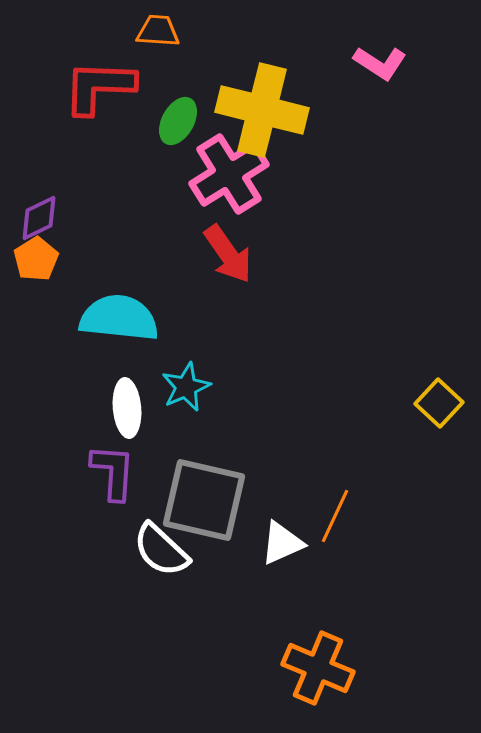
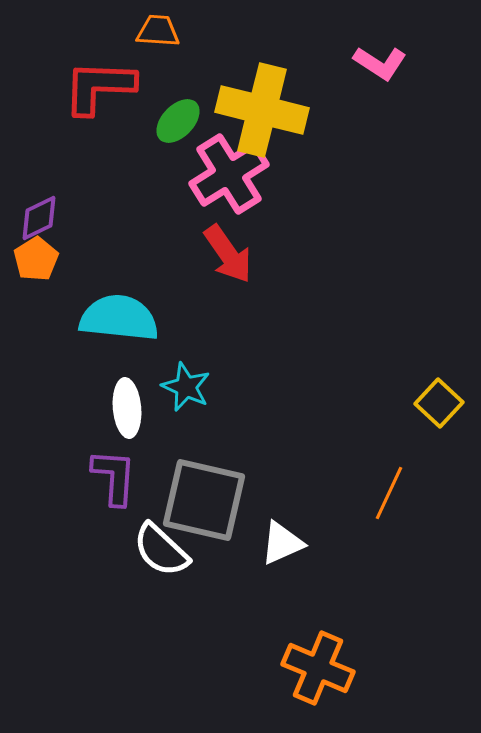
green ellipse: rotated 15 degrees clockwise
cyan star: rotated 24 degrees counterclockwise
purple L-shape: moved 1 px right, 5 px down
orange line: moved 54 px right, 23 px up
